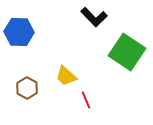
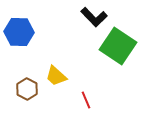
green square: moved 9 px left, 6 px up
yellow trapezoid: moved 10 px left
brown hexagon: moved 1 px down
